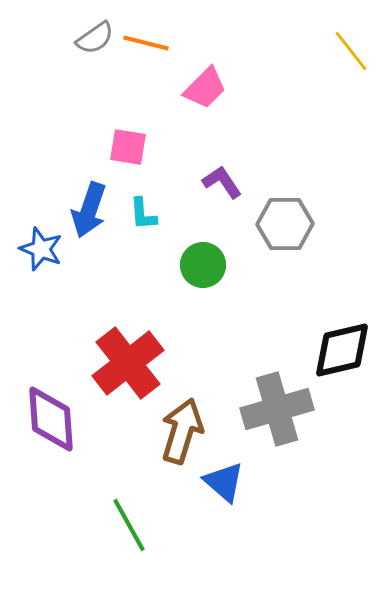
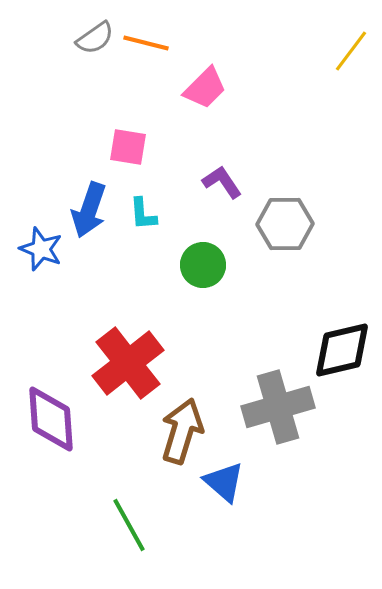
yellow line: rotated 75 degrees clockwise
gray cross: moved 1 px right, 2 px up
